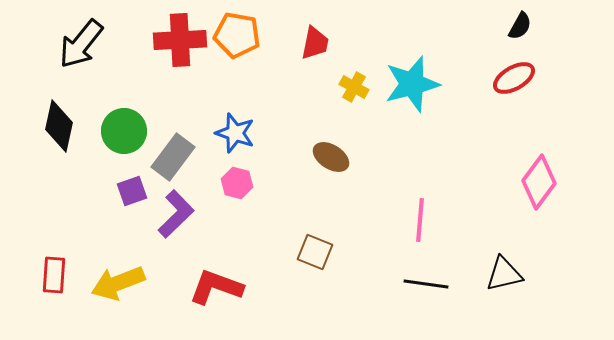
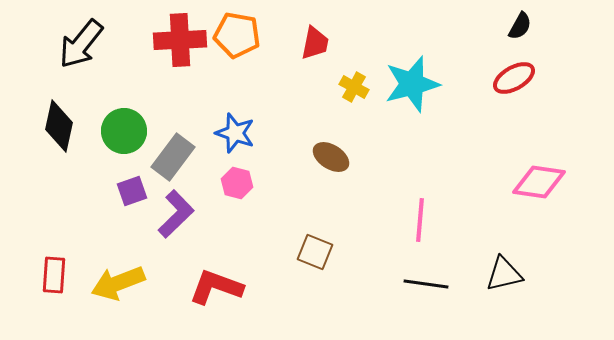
pink diamond: rotated 62 degrees clockwise
